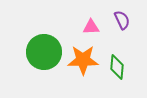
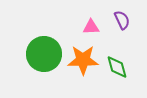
green circle: moved 2 px down
green diamond: rotated 20 degrees counterclockwise
